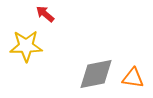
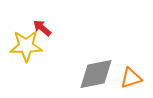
red arrow: moved 3 px left, 14 px down
orange triangle: moved 2 px left; rotated 25 degrees counterclockwise
